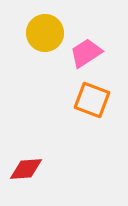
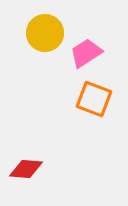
orange square: moved 2 px right, 1 px up
red diamond: rotated 8 degrees clockwise
